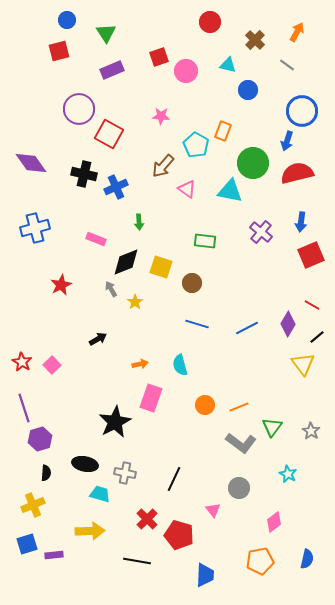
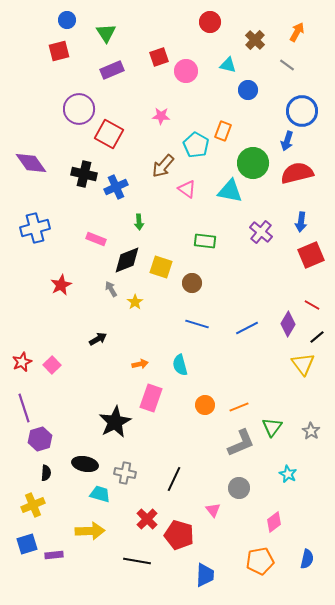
black diamond at (126, 262): moved 1 px right, 2 px up
red star at (22, 362): rotated 18 degrees clockwise
gray L-shape at (241, 443): rotated 60 degrees counterclockwise
